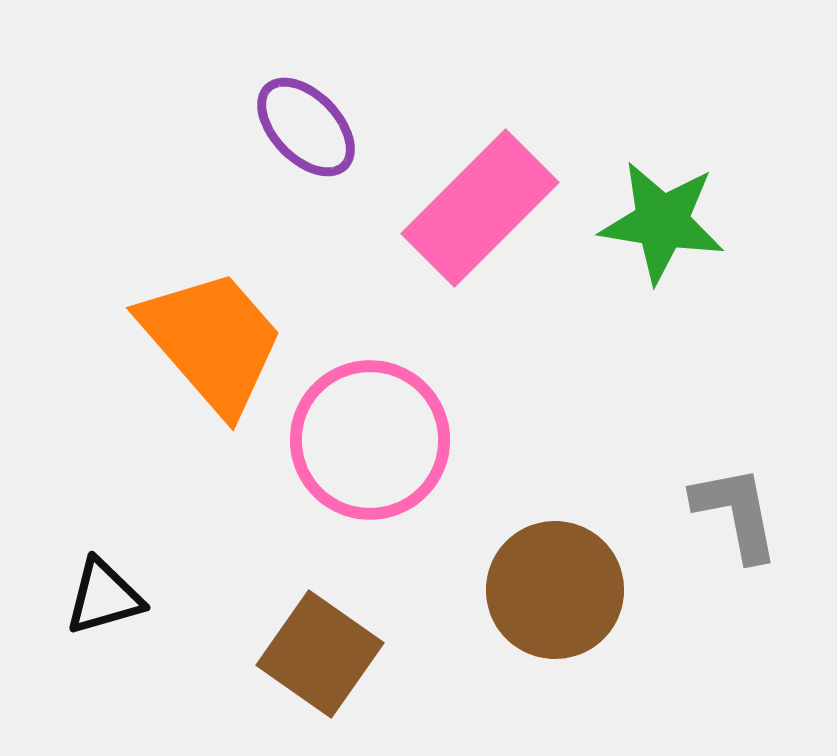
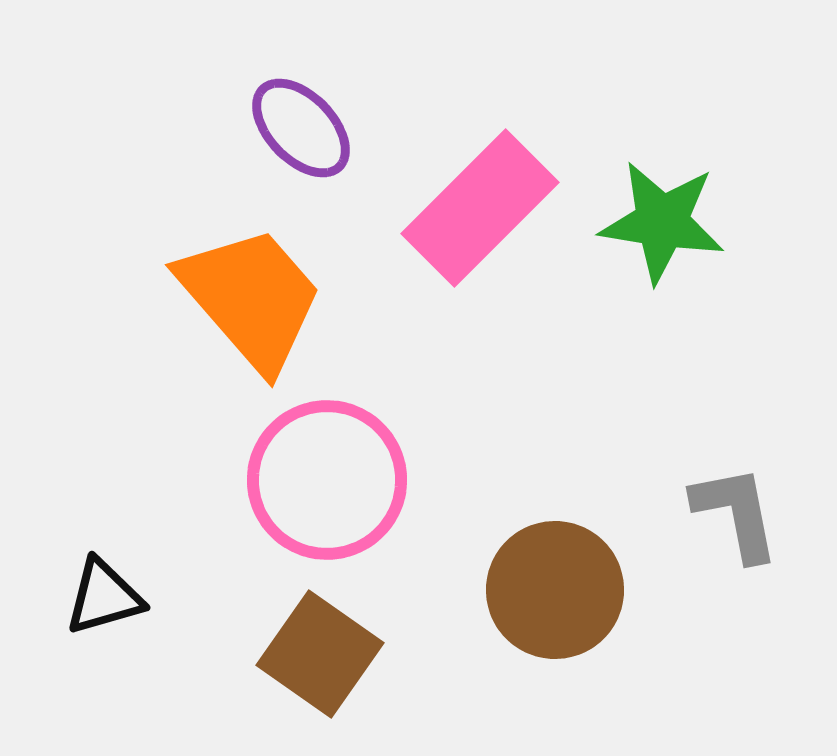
purple ellipse: moved 5 px left, 1 px down
orange trapezoid: moved 39 px right, 43 px up
pink circle: moved 43 px left, 40 px down
